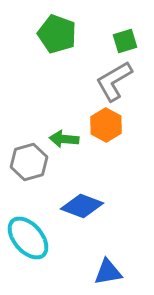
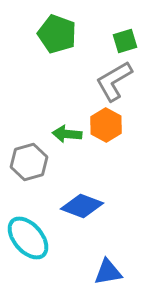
green arrow: moved 3 px right, 5 px up
